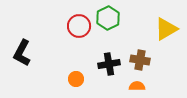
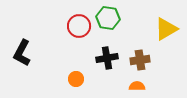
green hexagon: rotated 25 degrees counterclockwise
brown cross: rotated 18 degrees counterclockwise
black cross: moved 2 px left, 6 px up
